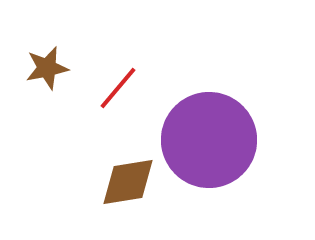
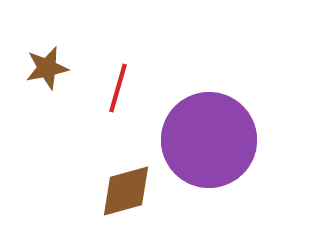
red line: rotated 24 degrees counterclockwise
brown diamond: moved 2 px left, 9 px down; rotated 6 degrees counterclockwise
